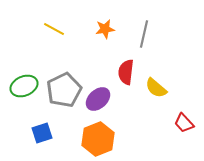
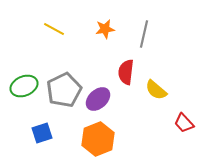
yellow semicircle: moved 2 px down
